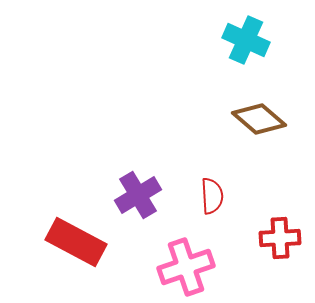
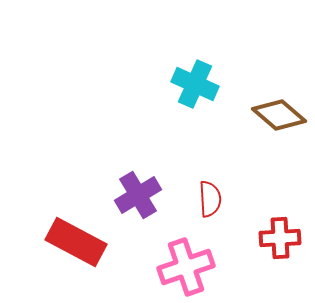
cyan cross: moved 51 px left, 44 px down
brown diamond: moved 20 px right, 4 px up
red semicircle: moved 2 px left, 3 px down
